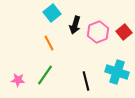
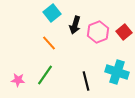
orange line: rotated 14 degrees counterclockwise
